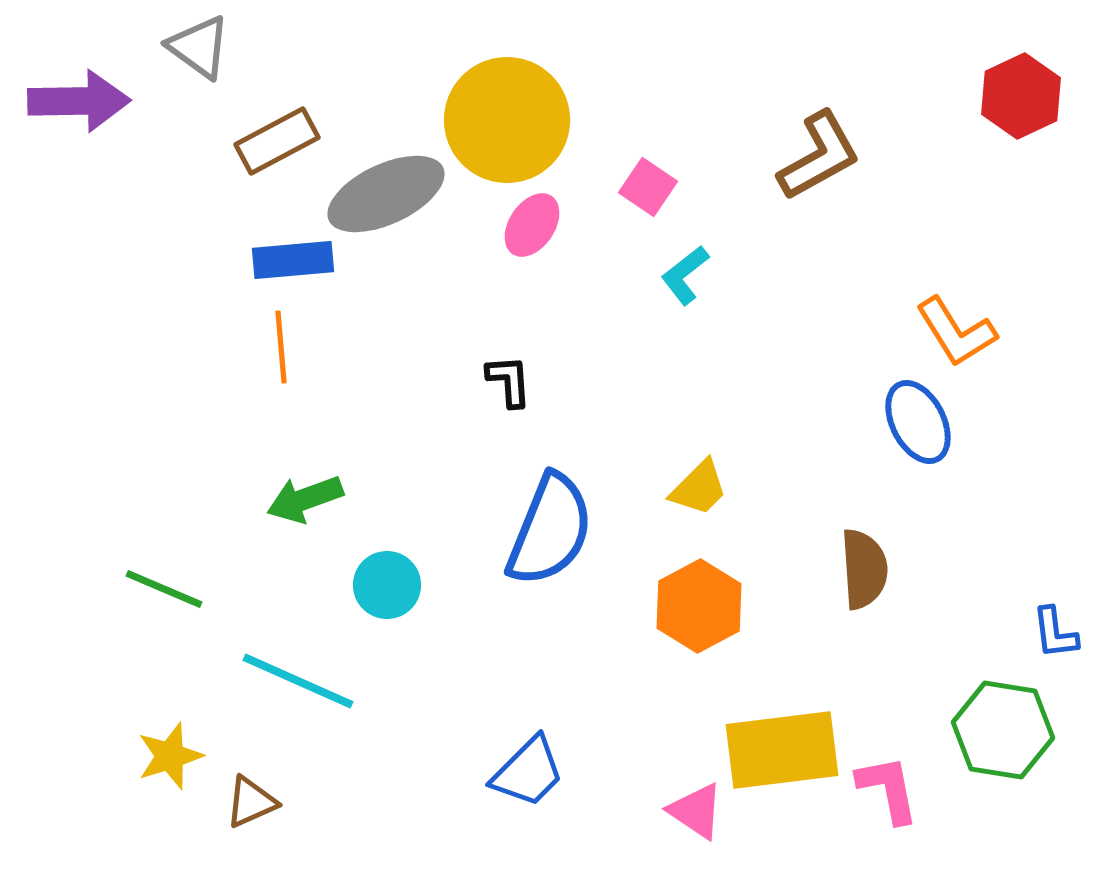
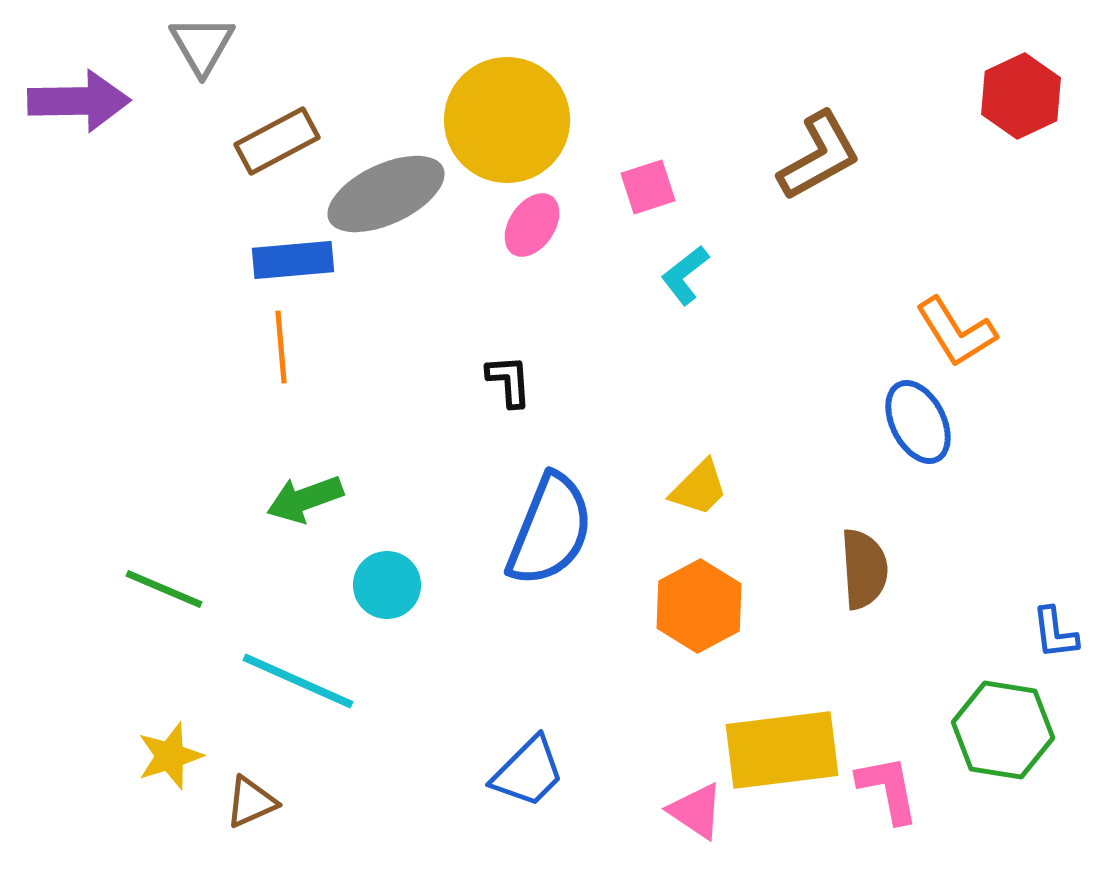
gray triangle: moved 3 px right, 2 px up; rotated 24 degrees clockwise
pink square: rotated 38 degrees clockwise
